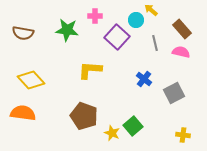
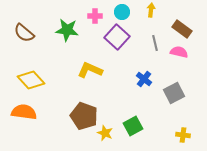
yellow arrow: rotated 56 degrees clockwise
cyan circle: moved 14 px left, 8 px up
brown rectangle: rotated 12 degrees counterclockwise
brown semicircle: moved 1 px right; rotated 30 degrees clockwise
pink semicircle: moved 2 px left
yellow L-shape: rotated 20 degrees clockwise
orange semicircle: moved 1 px right, 1 px up
green square: rotated 12 degrees clockwise
yellow star: moved 7 px left
